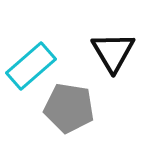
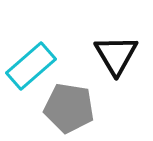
black triangle: moved 3 px right, 3 px down
